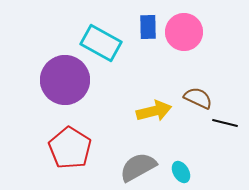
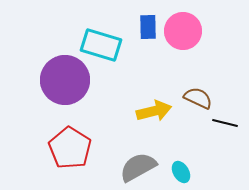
pink circle: moved 1 px left, 1 px up
cyan rectangle: moved 2 px down; rotated 12 degrees counterclockwise
